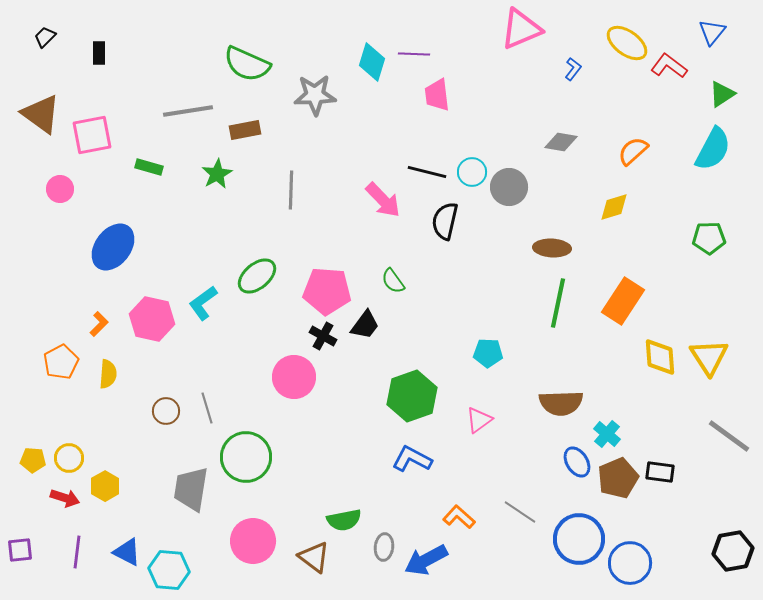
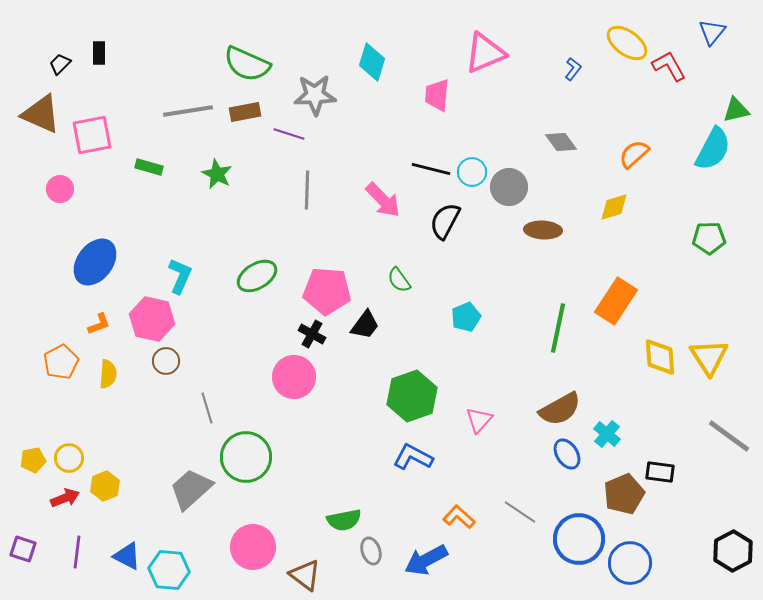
pink triangle at (521, 29): moved 36 px left, 24 px down
black trapezoid at (45, 37): moved 15 px right, 27 px down
purple line at (414, 54): moved 125 px left, 80 px down; rotated 16 degrees clockwise
red L-shape at (669, 66): rotated 24 degrees clockwise
green triangle at (722, 94): moved 14 px right, 16 px down; rotated 20 degrees clockwise
pink trapezoid at (437, 95): rotated 12 degrees clockwise
brown triangle at (41, 114): rotated 12 degrees counterclockwise
brown rectangle at (245, 130): moved 18 px up
gray diamond at (561, 142): rotated 44 degrees clockwise
orange semicircle at (633, 151): moved 1 px right, 3 px down
black line at (427, 172): moved 4 px right, 3 px up
green star at (217, 174): rotated 16 degrees counterclockwise
gray line at (291, 190): moved 16 px right
black semicircle at (445, 221): rotated 15 degrees clockwise
blue ellipse at (113, 247): moved 18 px left, 15 px down
brown ellipse at (552, 248): moved 9 px left, 18 px up
green ellipse at (257, 276): rotated 9 degrees clockwise
green semicircle at (393, 281): moved 6 px right, 1 px up
orange rectangle at (623, 301): moved 7 px left
cyan L-shape at (203, 303): moved 23 px left, 27 px up; rotated 150 degrees clockwise
green line at (558, 303): moved 25 px down
orange L-shape at (99, 324): rotated 25 degrees clockwise
black cross at (323, 336): moved 11 px left, 2 px up
cyan pentagon at (488, 353): moved 22 px left, 36 px up; rotated 24 degrees counterclockwise
brown semicircle at (561, 403): moved 1 px left, 6 px down; rotated 27 degrees counterclockwise
brown circle at (166, 411): moved 50 px up
pink triangle at (479, 420): rotated 12 degrees counterclockwise
blue L-shape at (412, 459): moved 1 px right, 2 px up
yellow pentagon at (33, 460): rotated 15 degrees counterclockwise
blue ellipse at (577, 462): moved 10 px left, 8 px up
brown pentagon at (618, 478): moved 6 px right, 16 px down
yellow hexagon at (105, 486): rotated 8 degrees clockwise
gray trapezoid at (191, 489): rotated 39 degrees clockwise
red arrow at (65, 498): rotated 40 degrees counterclockwise
pink circle at (253, 541): moved 6 px down
gray ellipse at (384, 547): moved 13 px left, 4 px down; rotated 24 degrees counterclockwise
purple square at (20, 550): moved 3 px right, 1 px up; rotated 24 degrees clockwise
black hexagon at (733, 551): rotated 18 degrees counterclockwise
blue triangle at (127, 552): moved 4 px down
brown triangle at (314, 557): moved 9 px left, 18 px down
